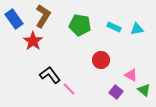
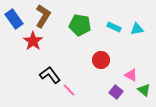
pink line: moved 1 px down
